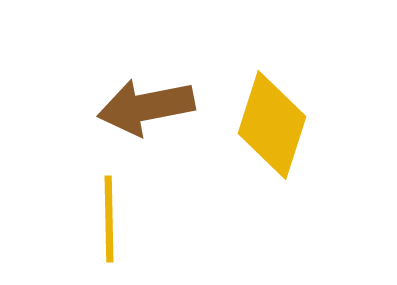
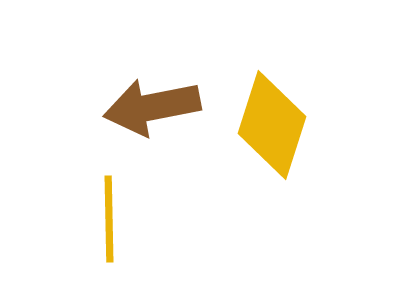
brown arrow: moved 6 px right
